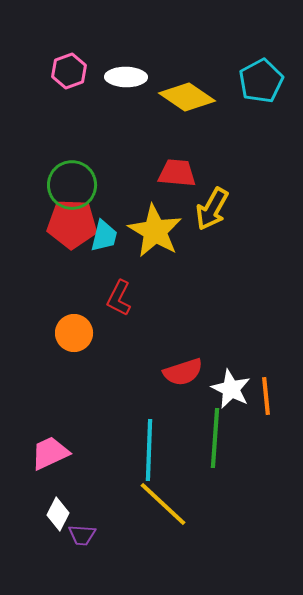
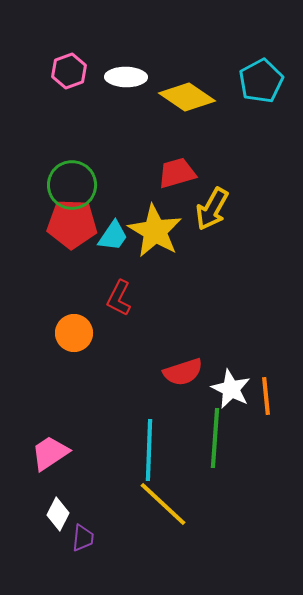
red trapezoid: rotated 21 degrees counterclockwise
cyan trapezoid: moved 9 px right; rotated 20 degrees clockwise
pink trapezoid: rotated 9 degrees counterclockwise
purple trapezoid: moved 1 px right, 3 px down; rotated 88 degrees counterclockwise
